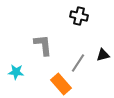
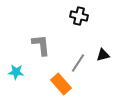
gray L-shape: moved 2 px left
